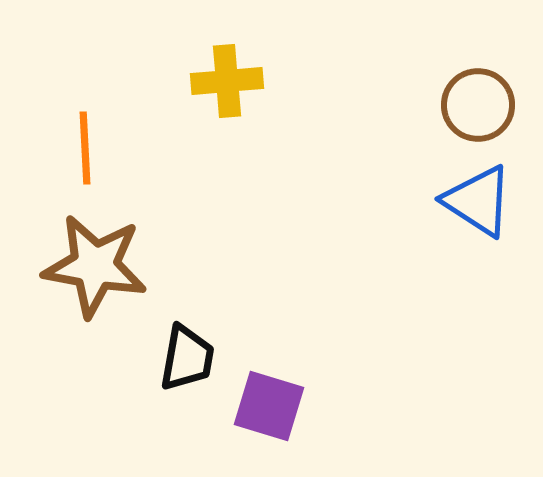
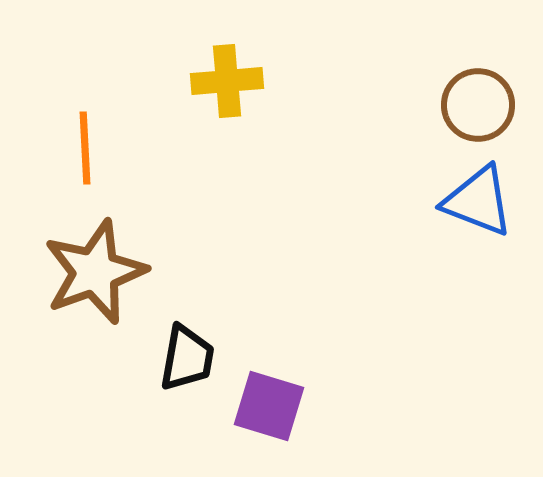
blue triangle: rotated 12 degrees counterclockwise
brown star: moved 6 px down; rotated 30 degrees counterclockwise
